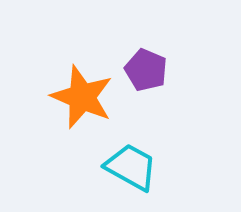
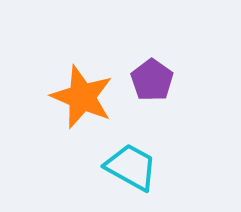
purple pentagon: moved 6 px right, 10 px down; rotated 12 degrees clockwise
